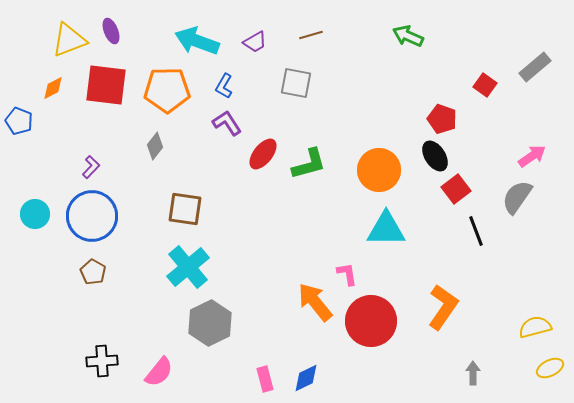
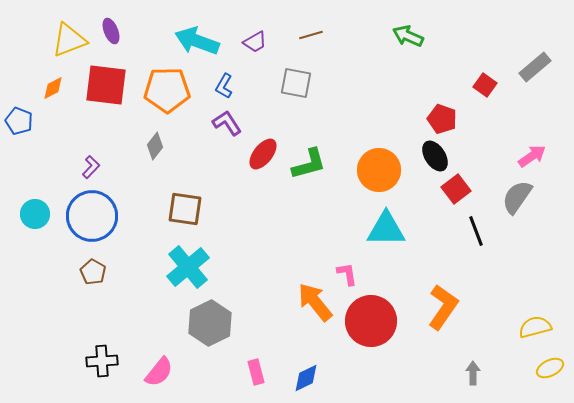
pink rectangle at (265, 379): moved 9 px left, 7 px up
